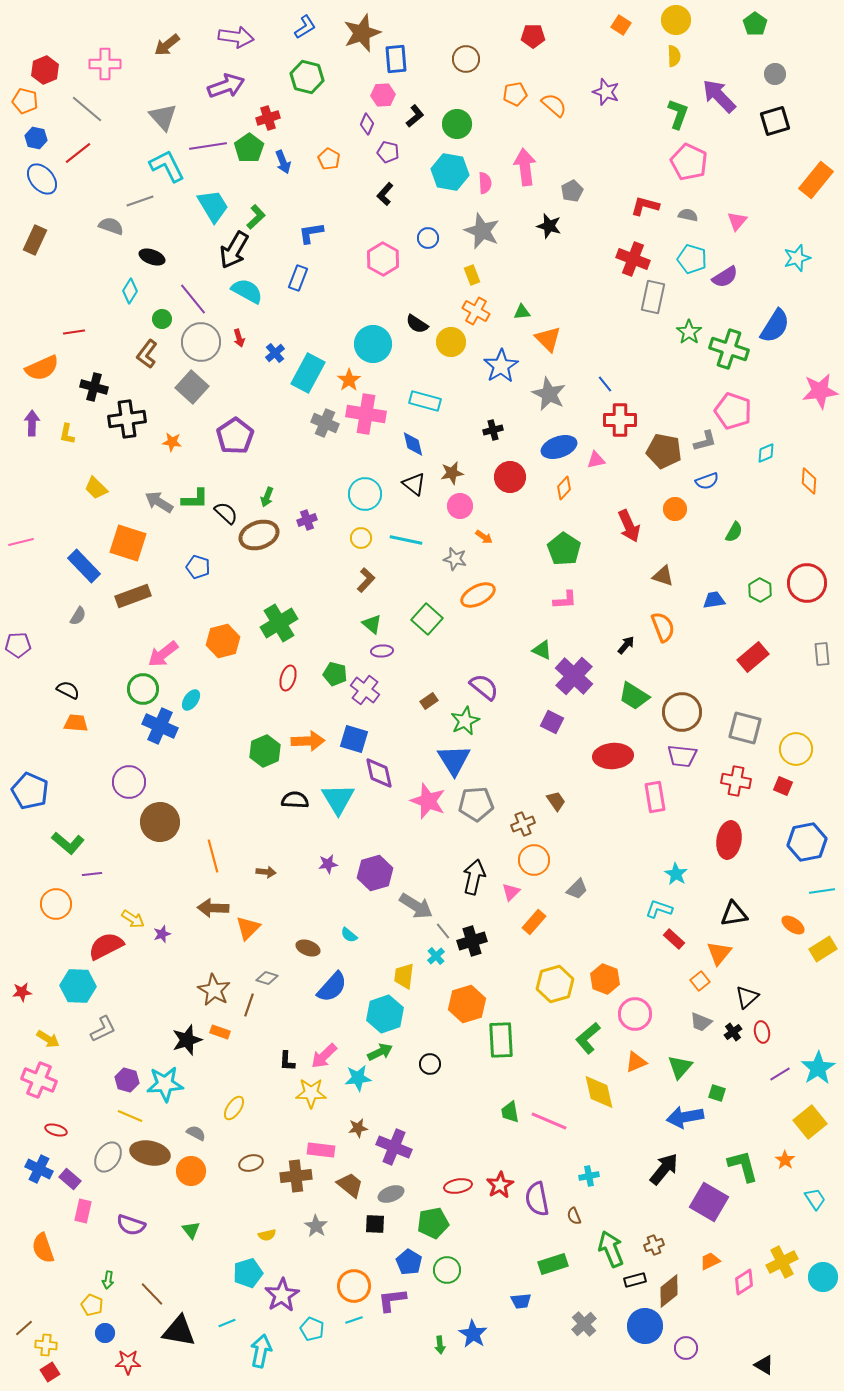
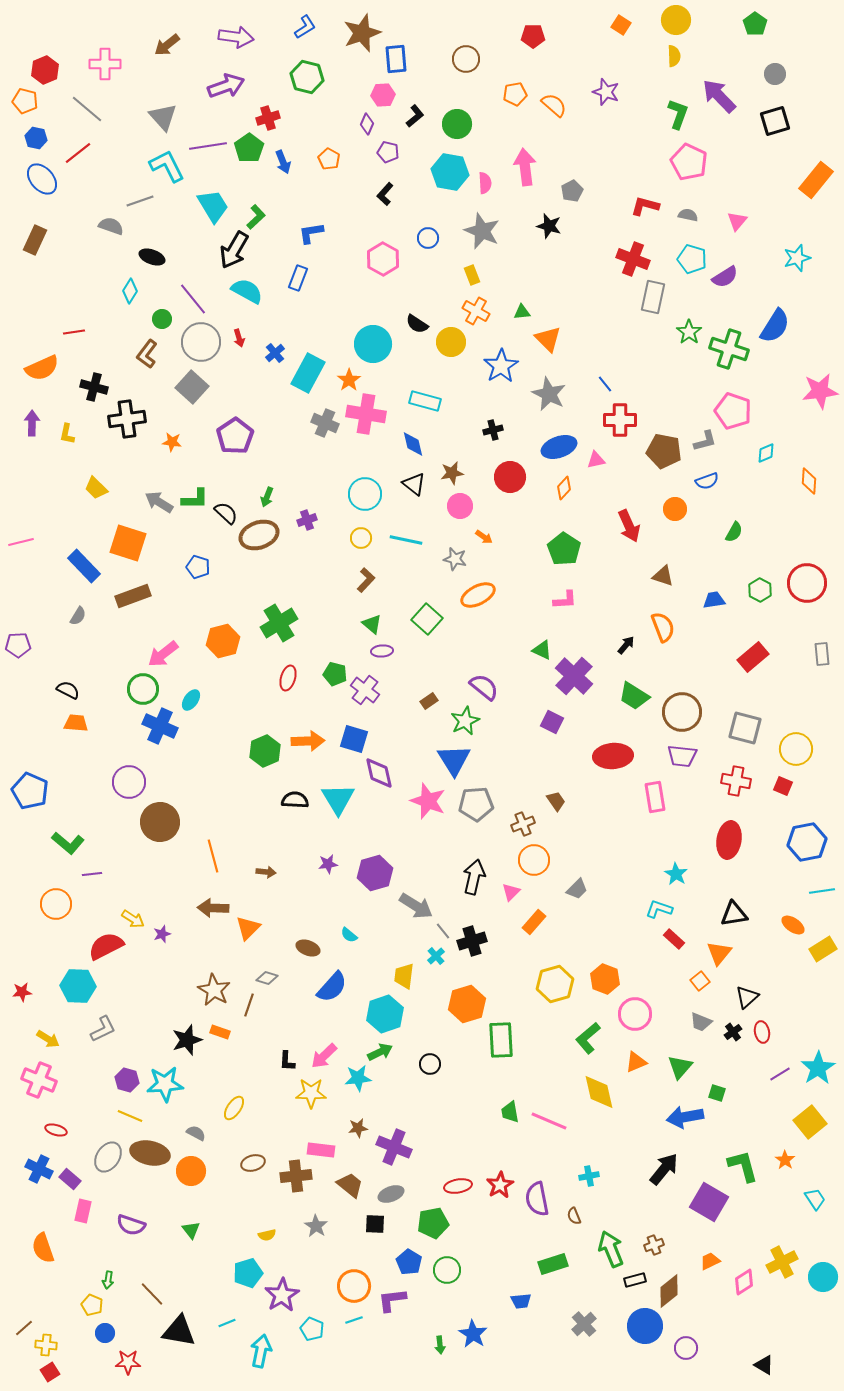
brown ellipse at (251, 1163): moved 2 px right
